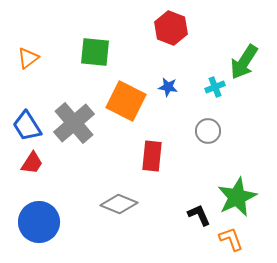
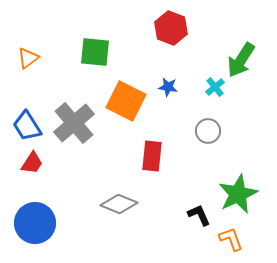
green arrow: moved 3 px left, 2 px up
cyan cross: rotated 18 degrees counterclockwise
green star: moved 1 px right, 3 px up
blue circle: moved 4 px left, 1 px down
